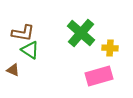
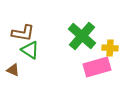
green cross: moved 1 px right, 3 px down
pink rectangle: moved 2 px left, 9 px up
